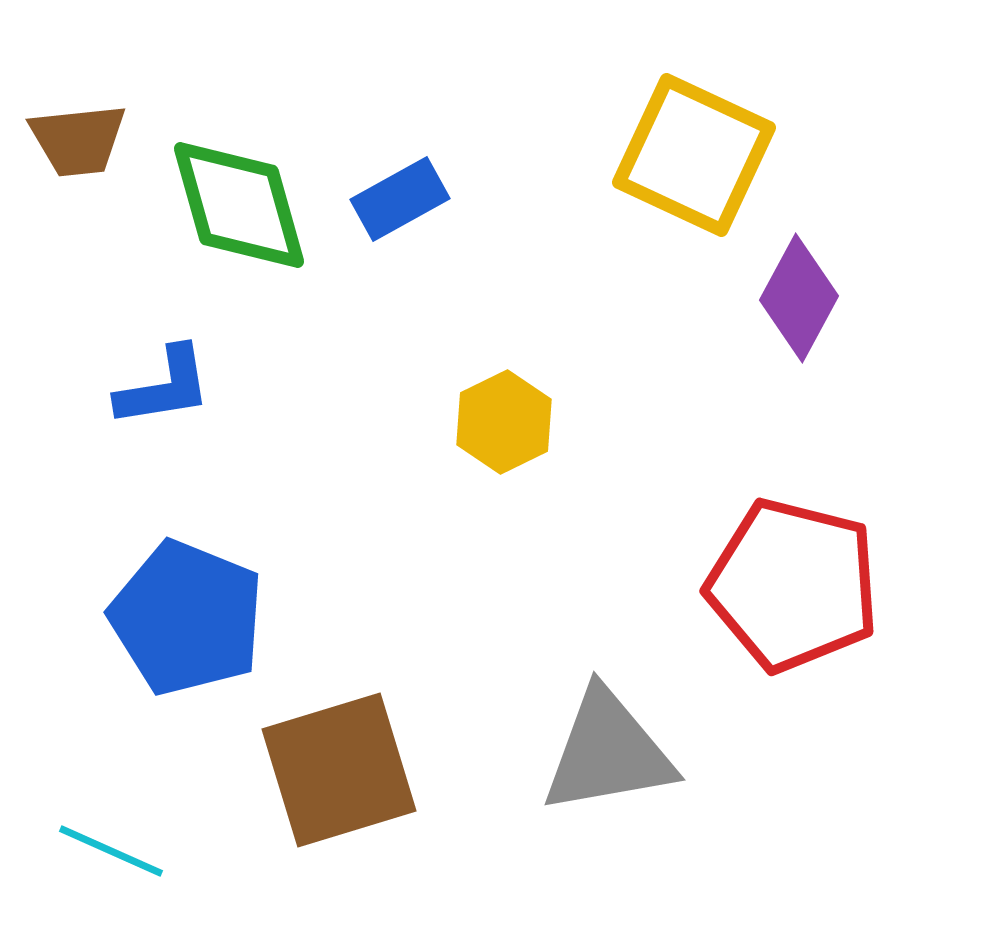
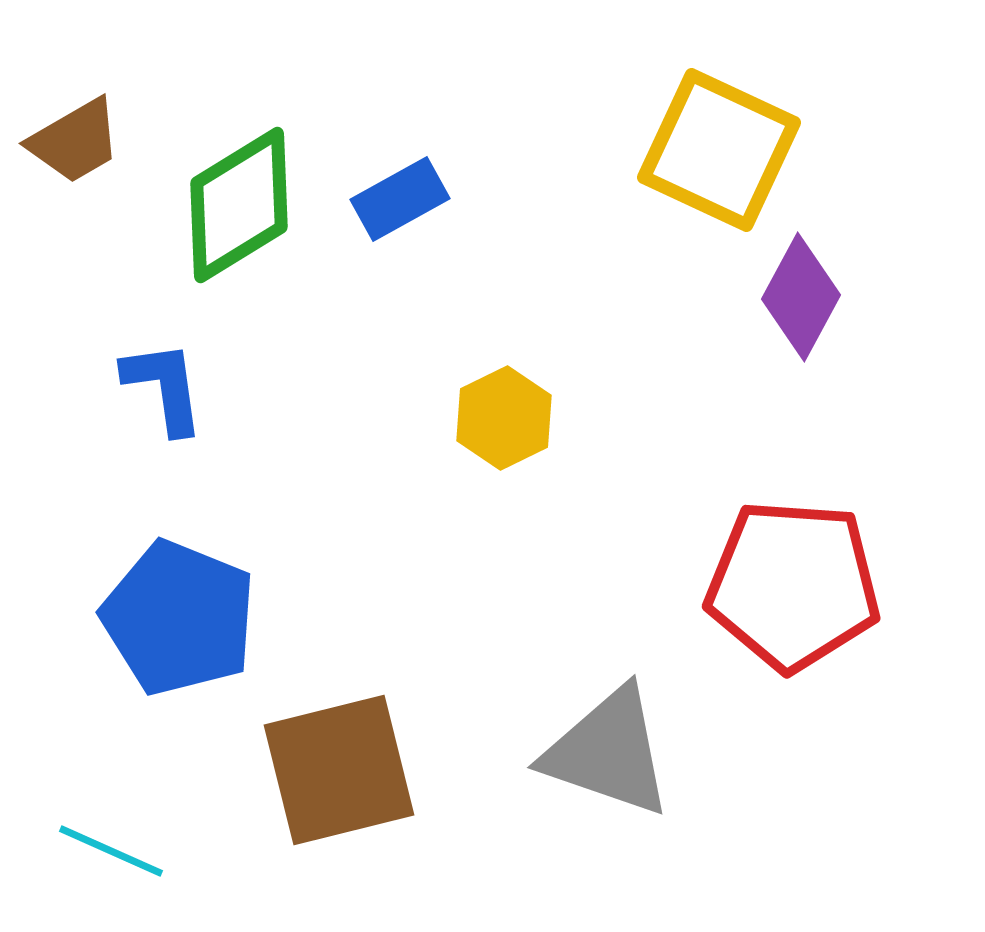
brown trapezoid: moved 3 px left, 1 px down; rotated 24 degrees counterclockwise
yellow square: moved 25 px right, 5 px up
green diamond: rotated 74 degrees clockwise
purple diamond: moved 2 px right, 1 px up
blue L-shape: rotated 89 degrees counterclockwise
yellow hexagon: moved 4 px up
red pentagon: rotated 10 degrees counterclockwise
blue pentagon: moved 8 px left
gray triangle: rotated 29 degrees clockwise
brown square: rotated 3 degrees clockwise
